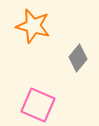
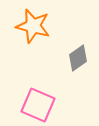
gray diamond: rotated 16 degrees clockwise
